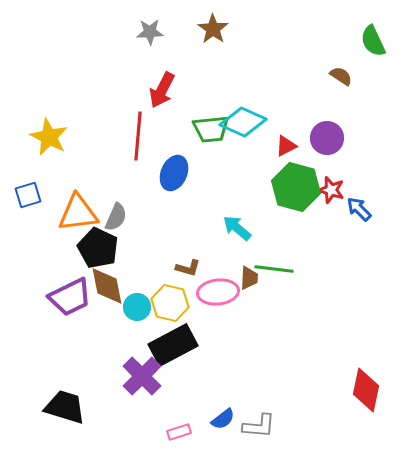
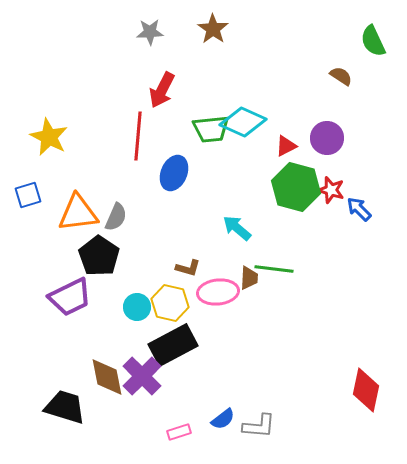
black pentagon: moved 1 px right, 8 px down; rotated 9 degrees clockwise
brown diamond: moved 91 px down
